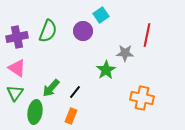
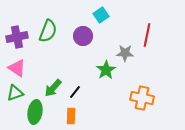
purple circle: moved 5 px down
green arrow: moved 2 px right
green triangle: rotated 36 degrees clockwise
orange rectangle: rotated 21 degrees counterclockwise
